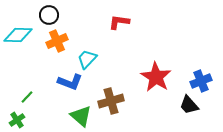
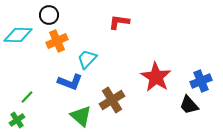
brown cross: moved 1 px right, 1 px up; rotated 15 degrees counterclockwise
